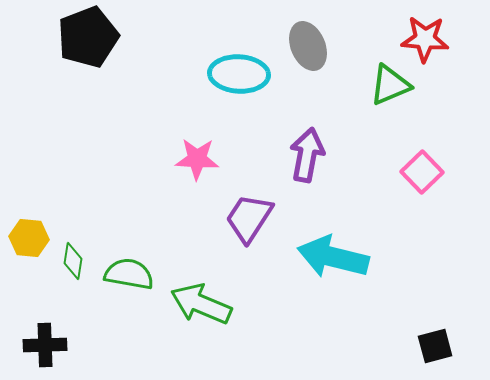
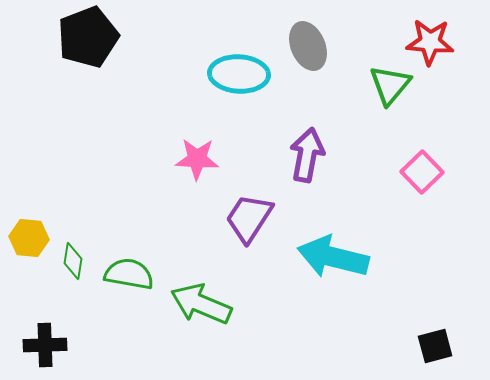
red star: moved 5 px right, 3 px down
green triangle: rotated 27 degrees counterclockwise
